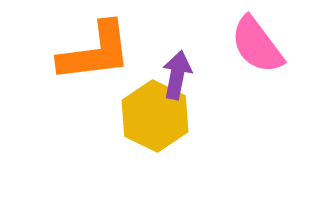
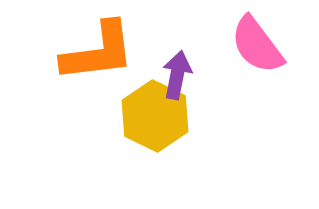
orange L-shape: moved 3 px right
